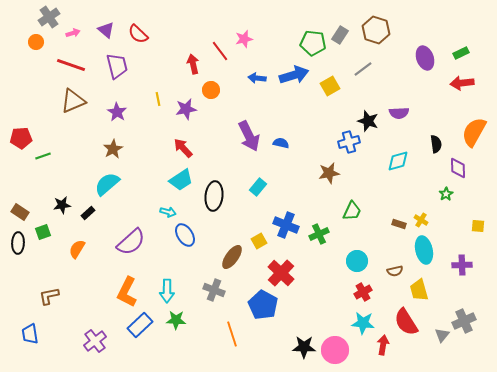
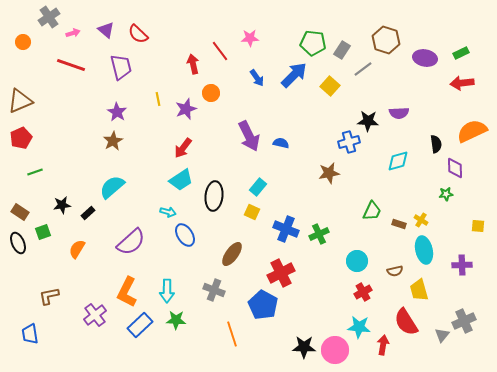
brown hexagon at (376, 30): moved 10 px right, 10 px down
gray rectangle at (340, 35): moved 2 px right, 15 px down
pink star at (244, 39): moved 6 px right, 1 px up; rotated 12 degrees clockwise
orange circle at (36, 42): moved 13 px left
purple ellipse at (425, 58): rotated 60 degrees counterclockwise
purple trapezoid at (117, 66): moved 4 px right, 1 px down
blue arrow at (294, 75): rotated 28 degrees counterclockwise
blue arrow at (257, 78): rotated 132 degrees counterclockwise
yellow square at (330, 86): rotated 18 degrees counterclockwise
orange circle at (211, 90): moved 3 px down
brown triangle at (73, 101): moved 53 px left
purple star at (186, 109): rotated 10 degrees counterclockwise
black star at (368, 121): rotated 15 degrees counterclockwise
orange semicircle at (474, 132): moved 2 px left, 1 px up; rotated 36 degrees clockwise
red pentagon at (21, 138): rotated 20 degrees counterclockwise
red arrow at (183, 148): rotated 100 degrees counterclockwise
brown star at (113, 149): moved 8 px up
green line at (43, 156): moved 8 px left, 16 px down
purple diamond at (458, 168): moved 3 px left
cyan semicircle at (107, 184): moved 5 px right, 3 px down
green star at (446, 194): rotated 24 degrees clockwise
green trapezoid at (352, 211): moved 20 px right
blue cross at (286, 225): moved 4 px down
yellow square at (259, 241): moved 7 px left, 29 px up; rotated 35 degrees counterclockwise
black ellipse at (18, 243): rotated 25 degrees counterclockwise
brown ellipse at (232, 257): moved 3 px up
red cross at (281, 273): rotated 20 degrees clockwise
cyan star at (363, 323): moved 4 px left, 4 px down
purple cross at (95, 341): moved 26 px up
